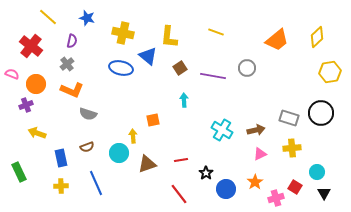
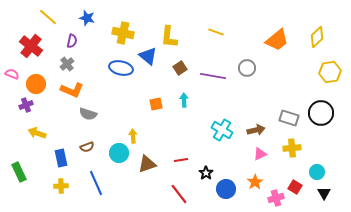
orange square at (153, 120): moved 3 px right, 16 px up
